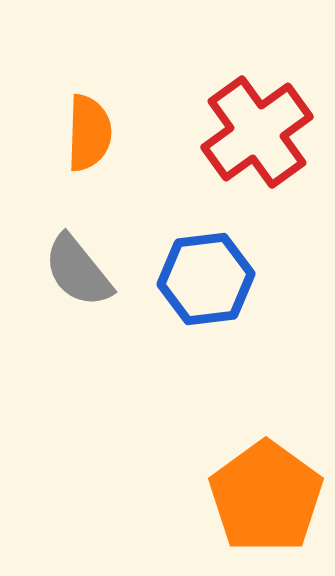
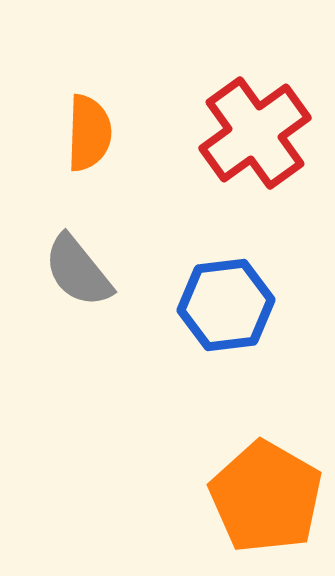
red cross: moved 2 px left, 1 px down
blue hexagon: moved 20 px right, 26 px down
orange pentagon: rotated 6 degrees counterclockwise
